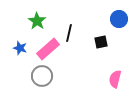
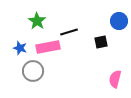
blue circle: moved 2 px down
black line: moved 1 px up; rotated 60 degrees clockwise
pink rectangle: moved 2 px up; rotated 30 degrees clockwise
gray circle: moved 9 px left, 5 px up
